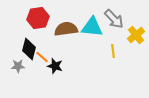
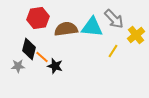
yellow line: rotated 40 degrees clockwise
